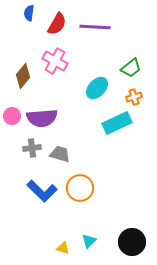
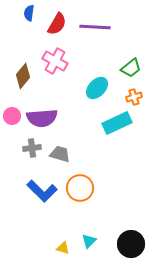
black circle: moved 1 px left, 2 px down
